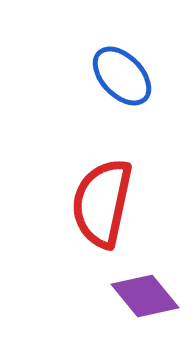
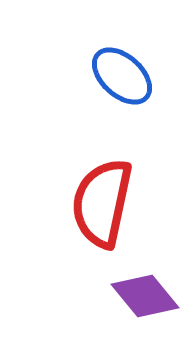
blue ellipse: rotated 4 degrees counterclockwise
